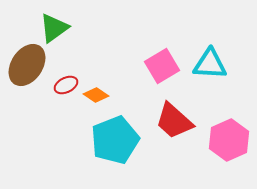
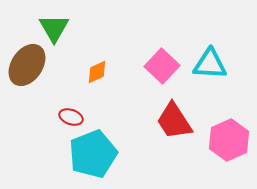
green triangle: rotated 24 degrees counterclockwise
pink square: rotated 16 degrees counterclockwise
red ellipse: moved 5 px right, 32 px down; rotated 45 degrees clockwise
orange diamond: moved 1 px right, 23 px up; rotated 60 degrees counterclockwise
red trapezoid: rotated 15 degrees clockwise
cyan pentagon: moved 22 px left, 14 px down
